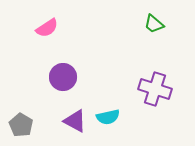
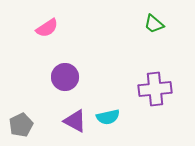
purple circle: moved 2 px right
purple cross: rotated 24 degrees counterclockwise
gray pentagon: rotated 15 degrees clockwise
